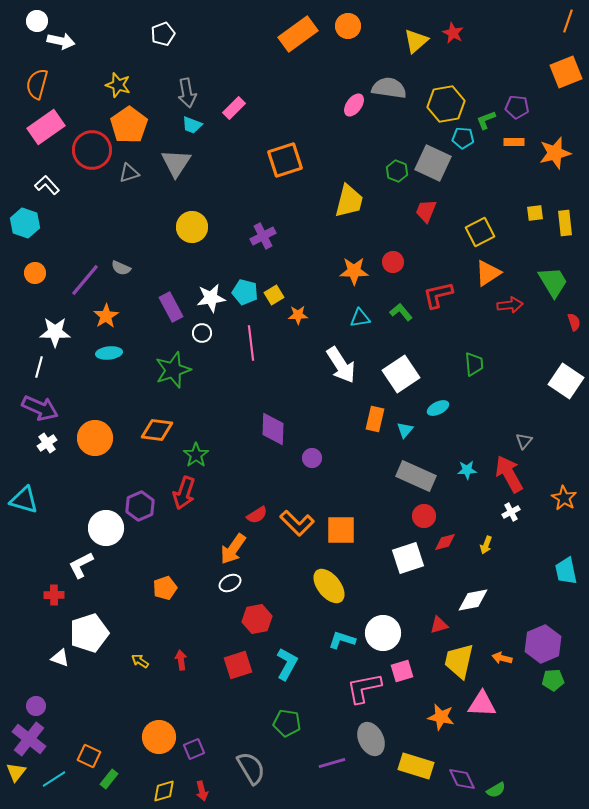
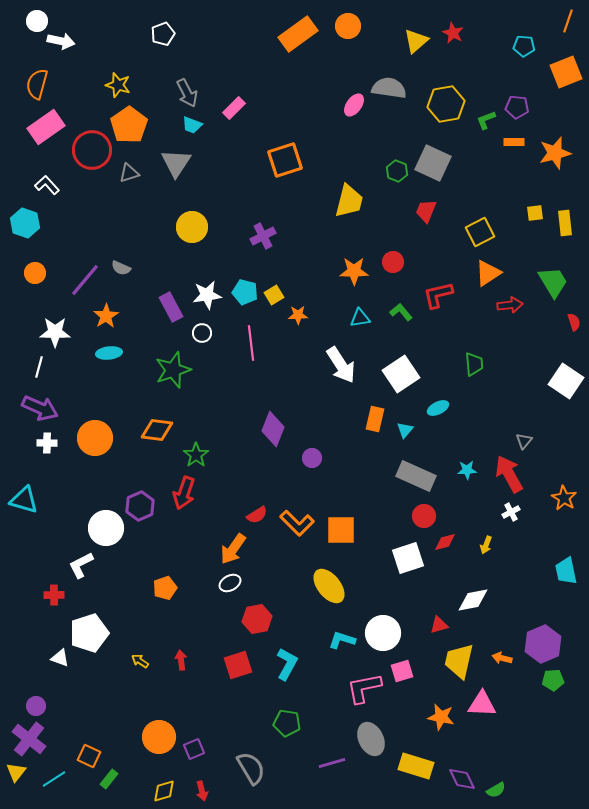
gray arrow at (187, 93): rotated 16 degrees counterclockwise
cyan pentagon at (463, 138): moved 61 px right, 92 px up
white star at (211, 298): moved 4 px left, 3 px up
purple diamond at (273, 429): rotated 20 degrees clockwise
white cross at (47, 443): rotated 36 degrees clockwise
